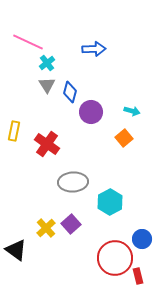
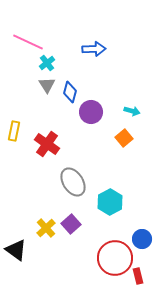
gray ellipse: rotated 60 degrees clockwise
